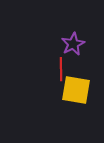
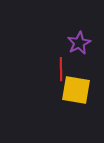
purple star: moved 6 px right, 1 px up
